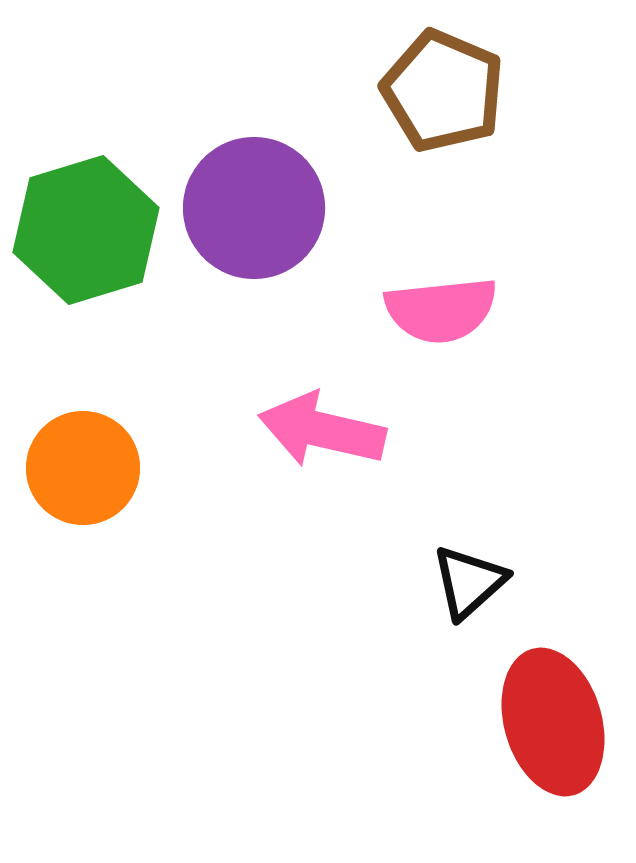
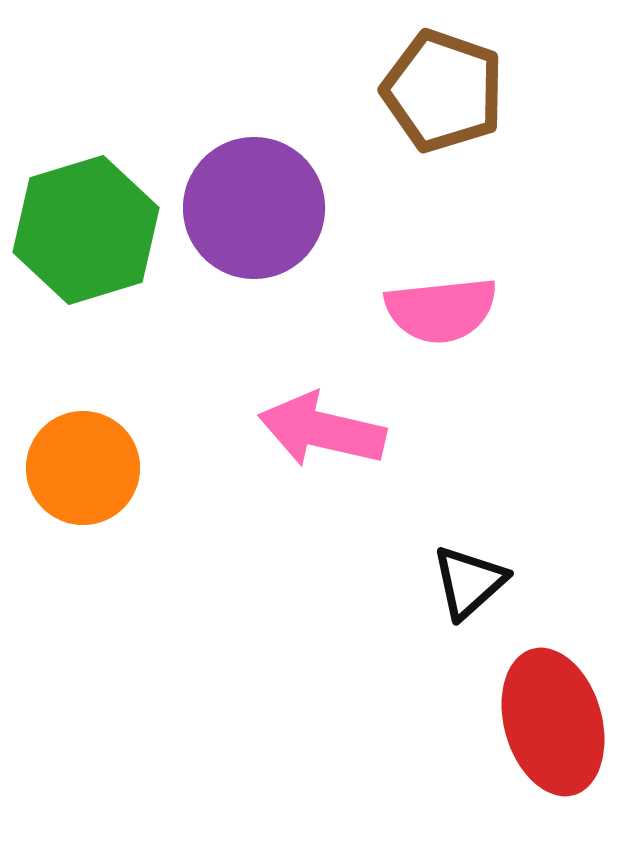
brown pentagon: rotated 4 degrees counterclockwise
